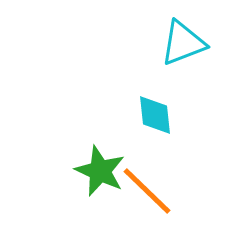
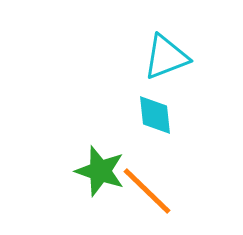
cyan triangle: moved 17 px left, 14 px down
green star: rotated 6 degrees counterclockwise
